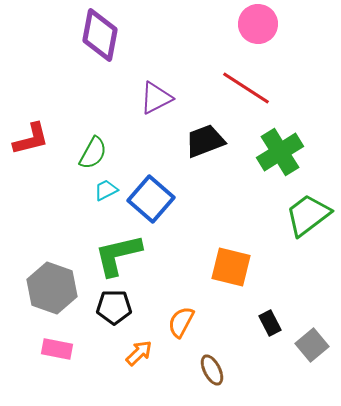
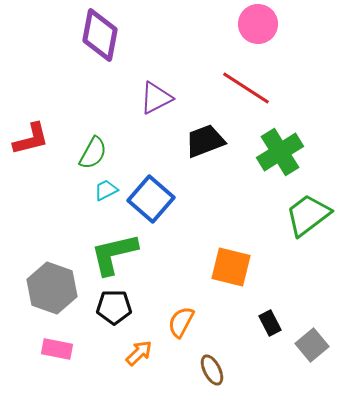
green L-shape: moved 4 px left, 1 px up
